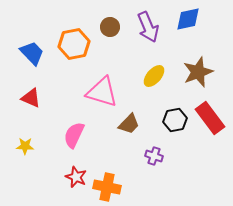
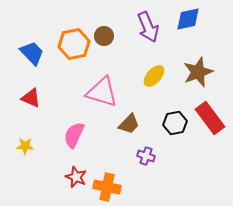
brown circle: moved 6 px left, 9 px down
black hexagon: moved 3 px down
purple cross: moved 8 px left
